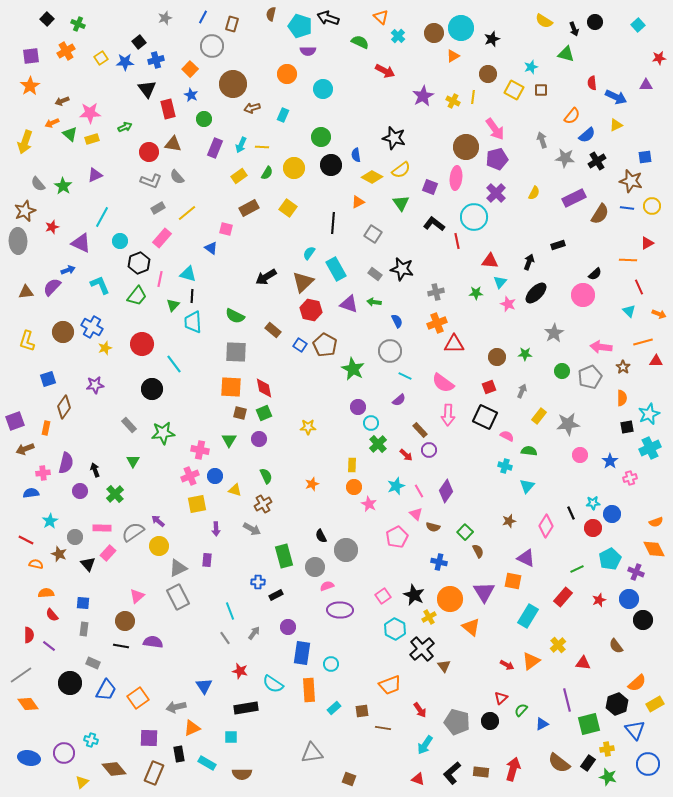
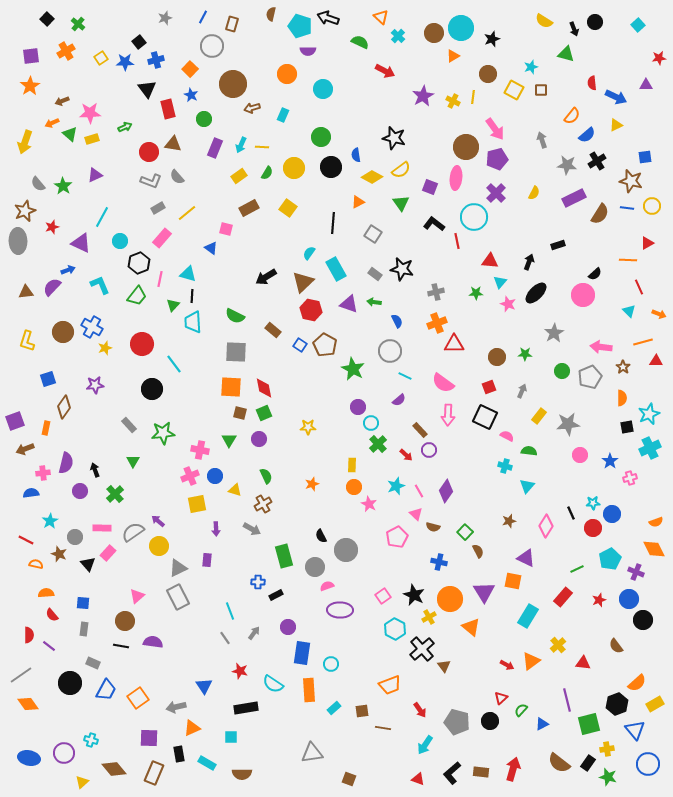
green cross at (78, 24): rotated 16 degrees clockwise
gray star at (565, 158): moved 2 px right, 7 px down
black circle at (331, 165): moved 2 px down
